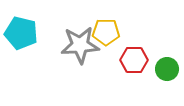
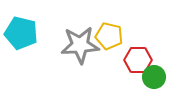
yellow pentagon: moved 3 px right, 4 px down; rotated 12 degrees clockwise
red hexagon: moved 4 px right
green circle: moved 13 px left, 8 px down
